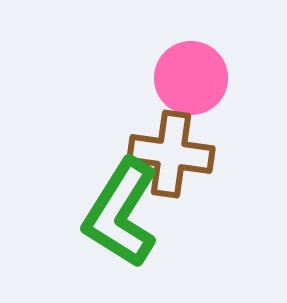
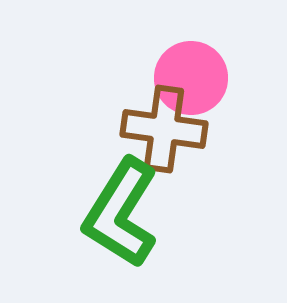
brown cross: moved 7 px left, 25 px up
